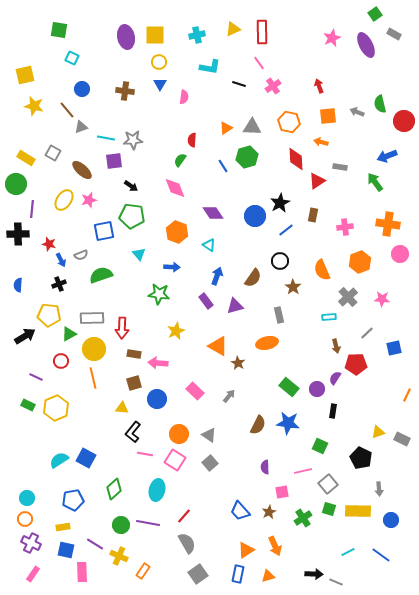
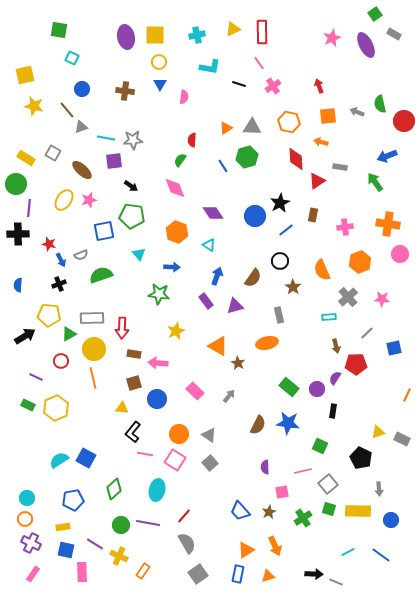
purple line at (32, 209): moved 3 px left, 1 px up
